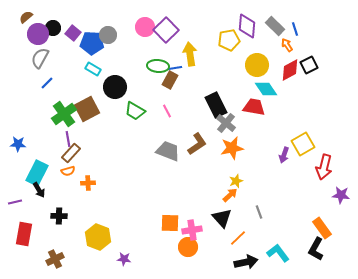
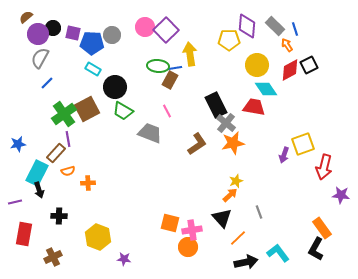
purple square at (73, 33): rotated 28 degrees counterclockwise
gray circle at (108, 35): moved 4 px right
yellow pentagon at (229, 40): rotated 10 degrees clockwise
green trapezoid at (135, 111): moved 12 px left
blue star at (18, 144): rotated 14 degrees counterclockwise
yellow square at (303, 144): rotated 10 degrees clockwise
orange star at (232, 148): moved 1 px right, 5 px up
gray trapezoid at (168, 151): moved 18 px left, 18 px up
brown rectangle at (71, 153): moved 15 px left
black arrow at (39, 190): rotated 14 degrees clockwise
orange square at (170, 223): rotated 12 degrees clockwise
brown cross at (55, 259): moved 2 px left, 2 px up
